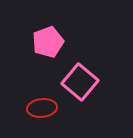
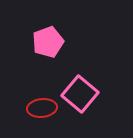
pink square: moved 12 px down
